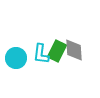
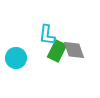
gray diamond: rotated 15 degrees counterclockwise
cyan L-shape: moved 6 px right, 19 px up
